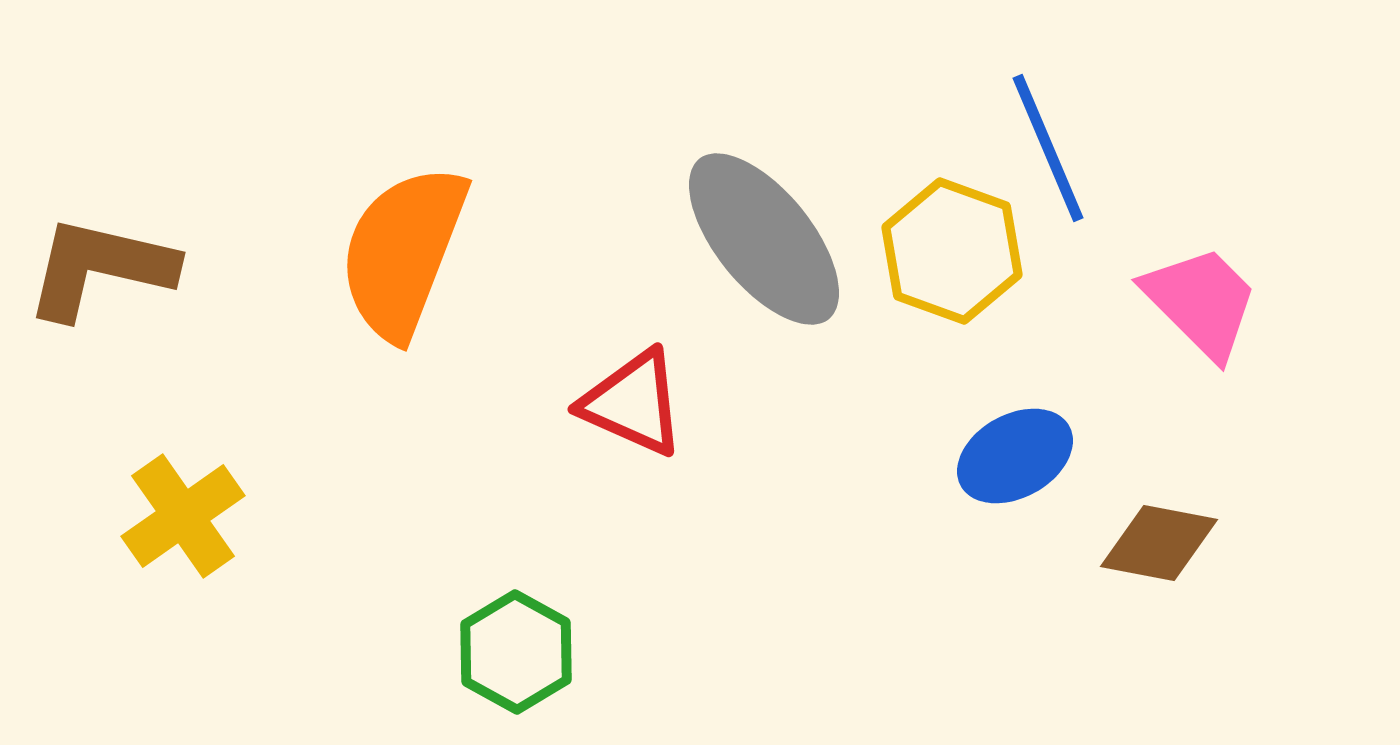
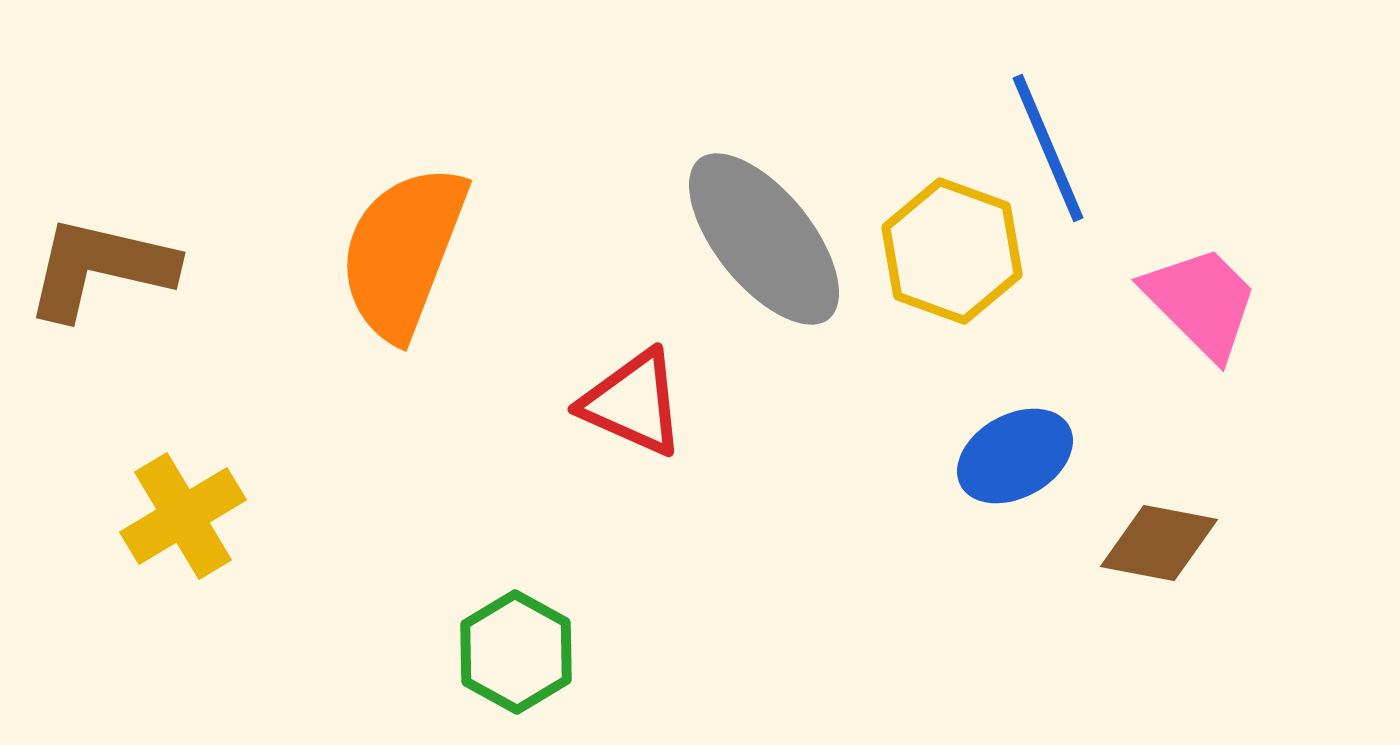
yellow cross: rotated 4 degrees clockwise
